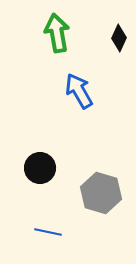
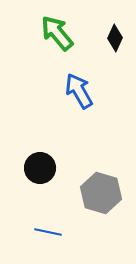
green arrow: rotated 30 degrees counterclockwise
black diamond: moved 4 px left
